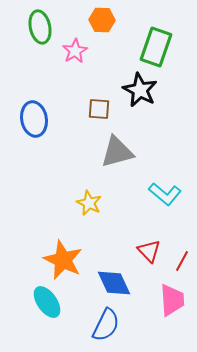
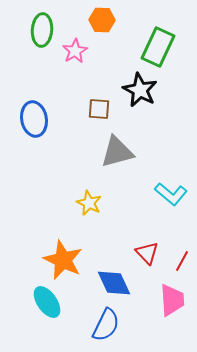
green ellipse: moved 2 px right, 3 px down; rotated 16 degrees clockwise
green rectangle: moved 2 px right; rotated 6 degrees clockwise
cyan L-shape: moved 6 px right
red triangle: moved 2 px left, 2 px down
